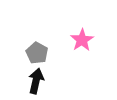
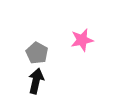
pink star: rotated 20 degrees clockwise
